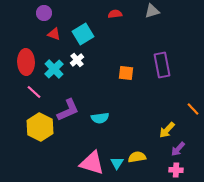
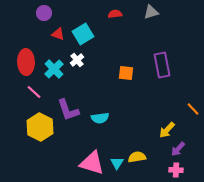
gray triangle: moved 1 px left, 1 px down
red triangle: moved 4 px right
purple L-shape: rotated 95 degrees clockwise
